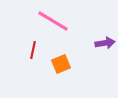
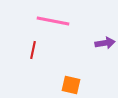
pink line: rotated 20 degrees counterclockwise
orange square: moved 10 px right, 21 px down; rotated 36 degrees clockwise
